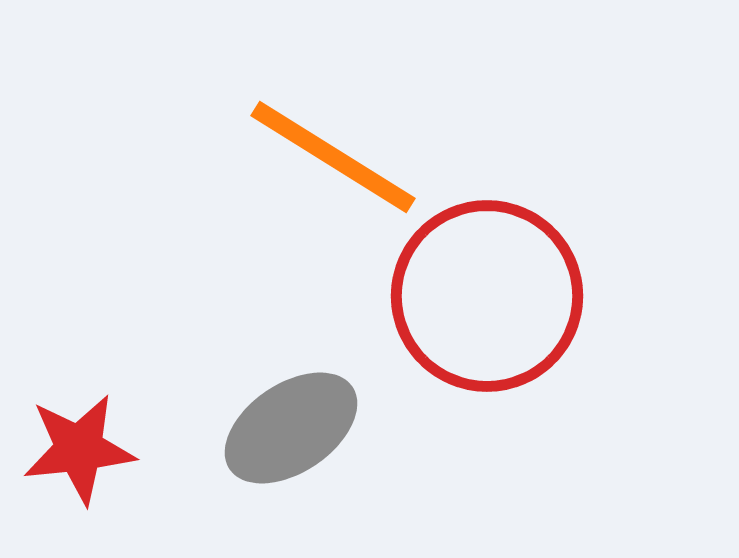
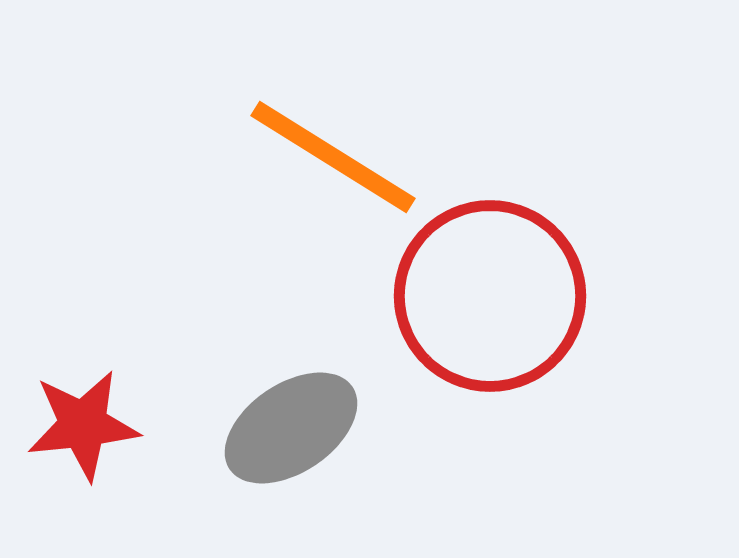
red circle: moved 3 px right
red star: moved 4 px right, 24 px up
